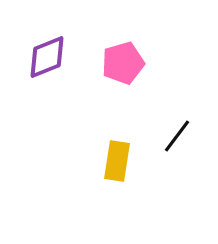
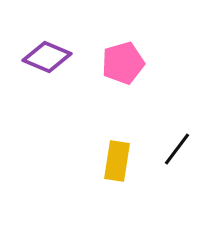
purple diamond: rotated 45 degrees clockwise
black line: moved 13 px down
